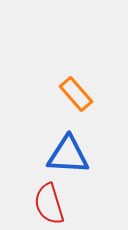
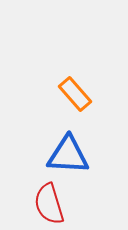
orange rectangle: moved 1 px left
